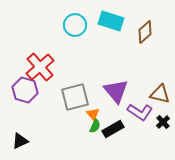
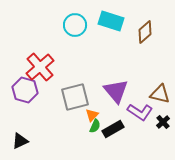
orange triangle: moved 1 px left, 1 px down; rotated 24 degrees clockwise
